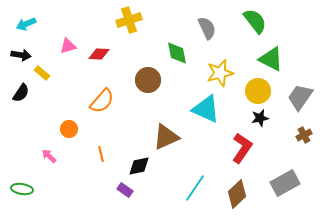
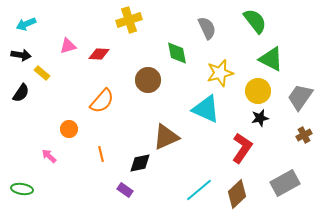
black diamond: moved 1 px right, 3 px up
cyan line: moved 4 px right, 2 px down; rotated 16 degrees clockwise
